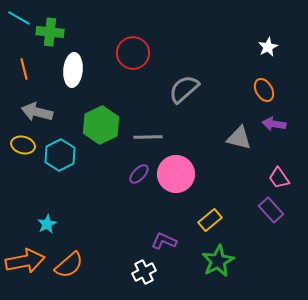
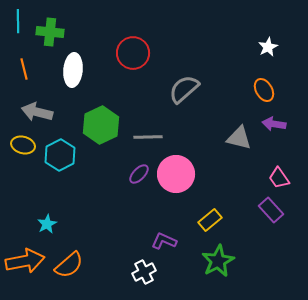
cyan line: moved 1 px left, 3 px down; rotated 60 degrees clockwise
